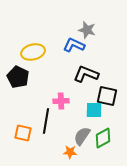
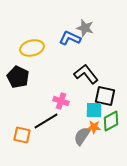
gray star: moved 2 px left, 2 px up
blue L-shape: moved 4 px left, 7 px up
yellow ellipse: moved 1 px left, 4 px up
black L-shape: rotated 30 degrees clockwise
black square: moved 2 px left
pink cross: rotated 21 degrees clockwise
black line: rotated 50 degrees clockwise
orange square: moved 1 px left, 2 px down
green diamond: moved 8 px right, 17 px up
orange star: moved 24 px right, 25 px up
